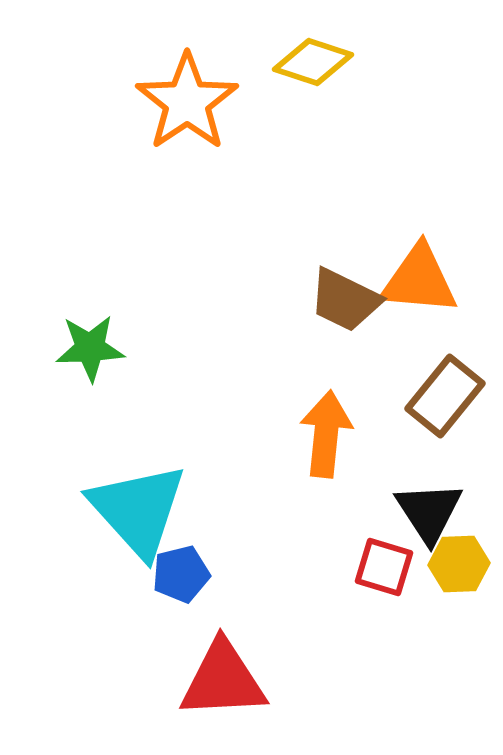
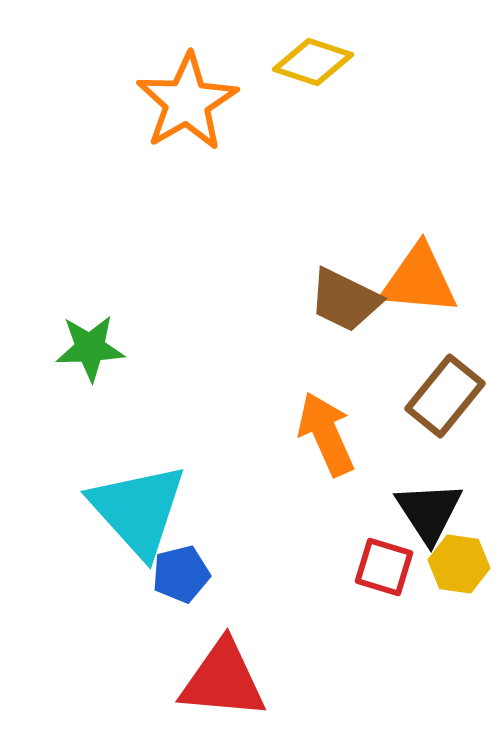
orange star: rotated 4 degrees clockwise
orange arrow: rotated 30 degrees counterclockwise
yellow hexagon: rotated 10 degrees clockwise
red triangle: rotated 8 degrees clockwise
